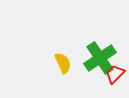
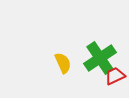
red trapezoid: moved 2 px down; rotated 20 degrees clockwise
